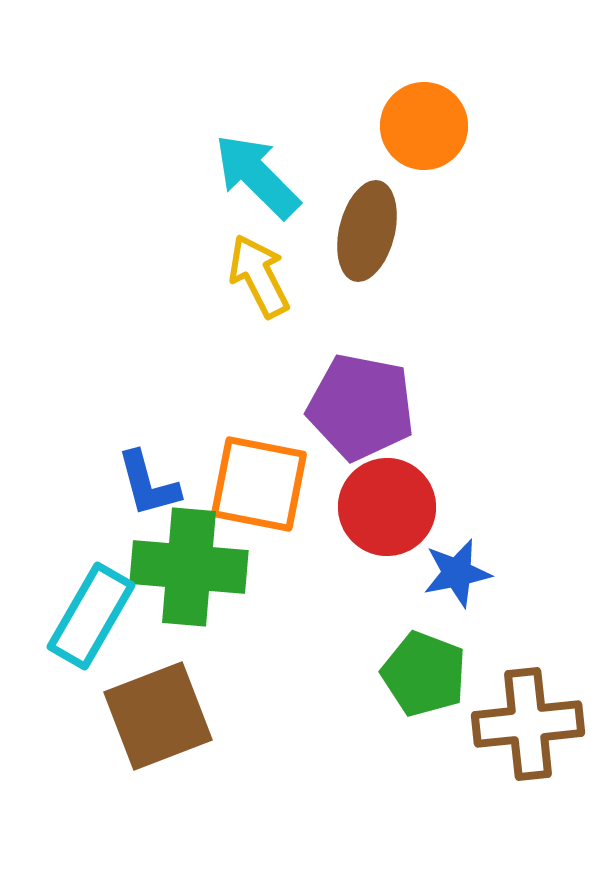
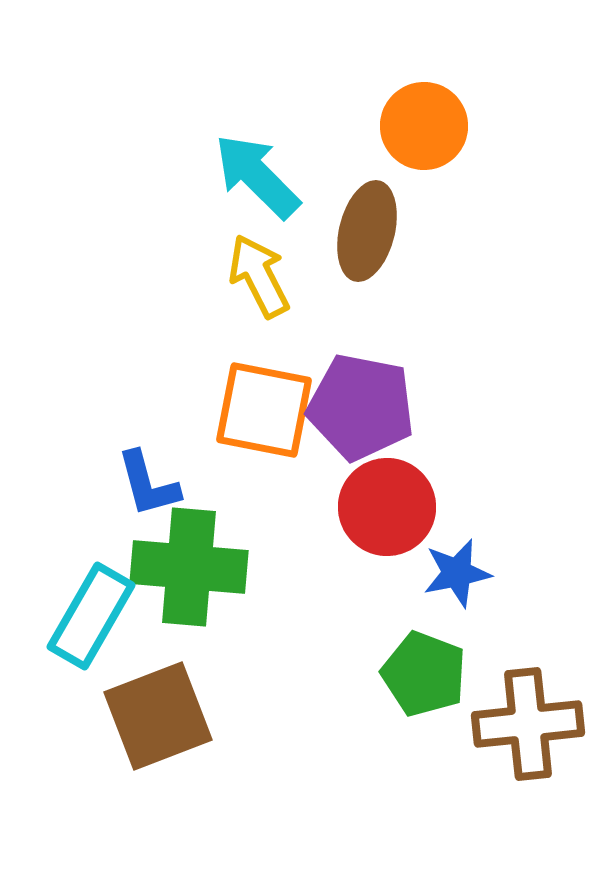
orange square: moved 5 px right, 74 px up
